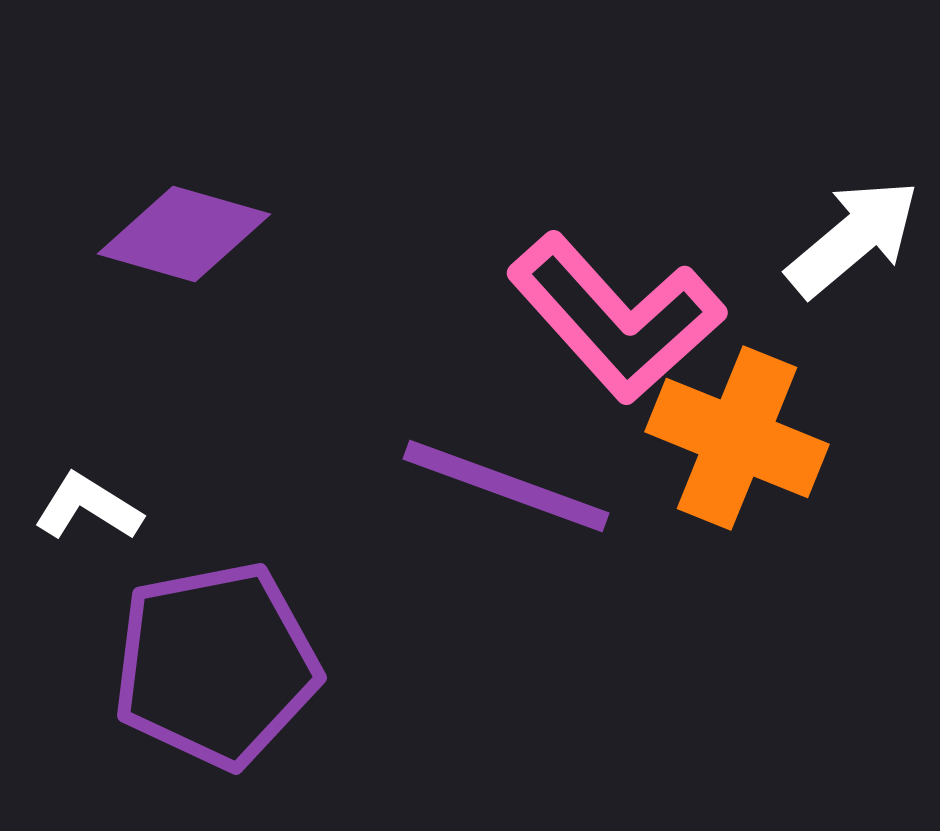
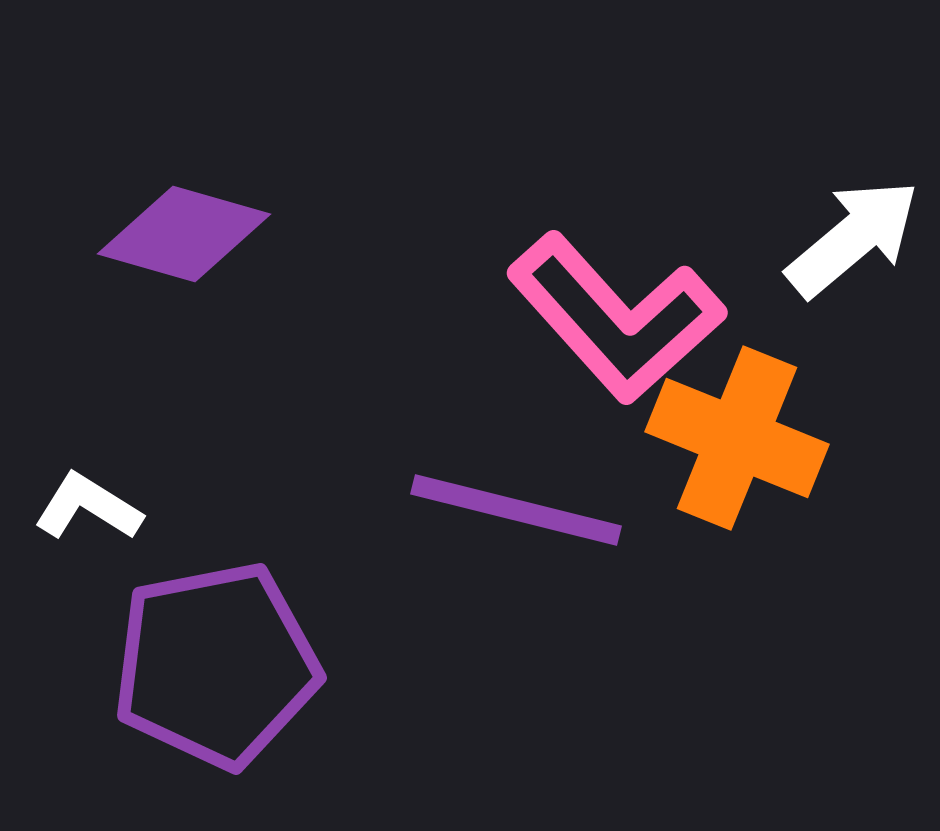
purple line: moved 10 px right, 24 px down; rotated 6 degrees counterclockwise
